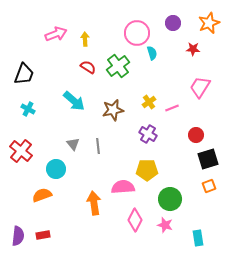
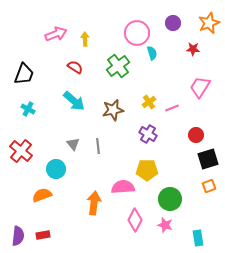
red semicircle: moved 13 px left
orange arrow: rotated 15 degrees clockwise
